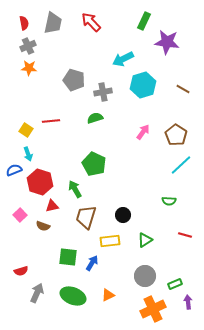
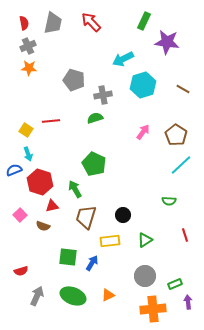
gray cross at (103, 92): moved 3 px down
red line at (185, 235): rotated 56 degrees clockwise
gray arrow at (37, 293): moved 3 px down
orange cross at (153, 309): rotated 20 degrees clockwise
